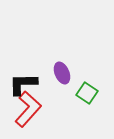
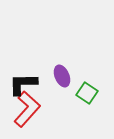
purple ellipse: moved 3 px down
red L-shape: moved 1 px left
